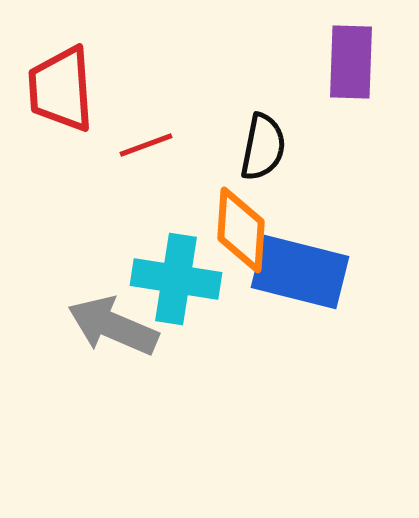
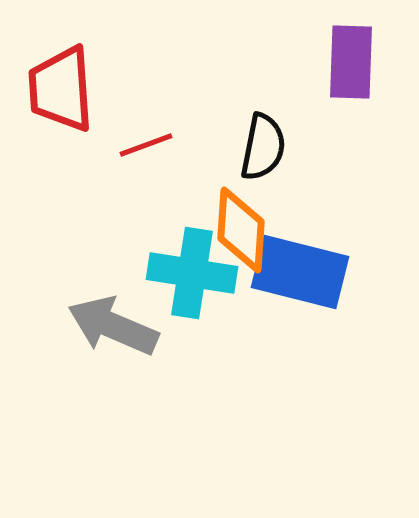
cyan cross: moved 16 px right, 6 px up
